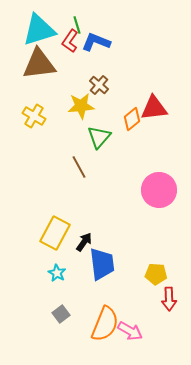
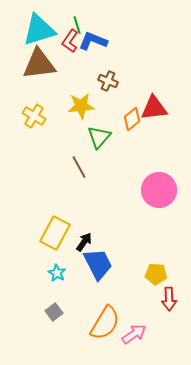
blue L-shape: moved 3 px left, 1 px up
brown cross: moved 9 px right, 4 px up; rotated 18 degrees counterclockwise
blue trapezoid: moved 4 px left; rotated 20 degrees counterclockwise
gray square: moved 7 px left, 2 px up
orange semicircle: moved 1 px up; rotated 9 degrees clockwise
pink arrow: moved 4 px right, 3 px down; rotated 65 degrees counterclockwise
